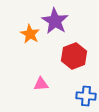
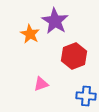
pink triangle: rotated 14 degrees counterclockwise
